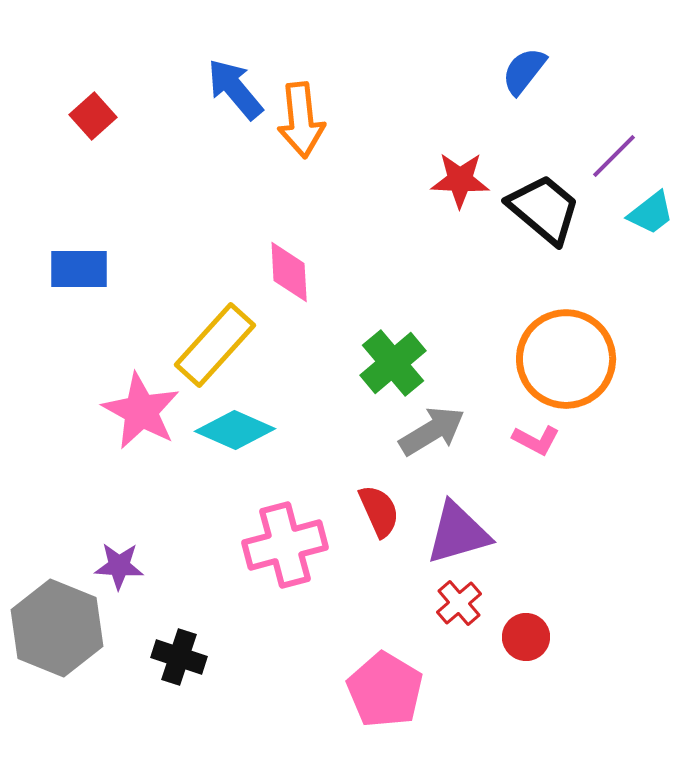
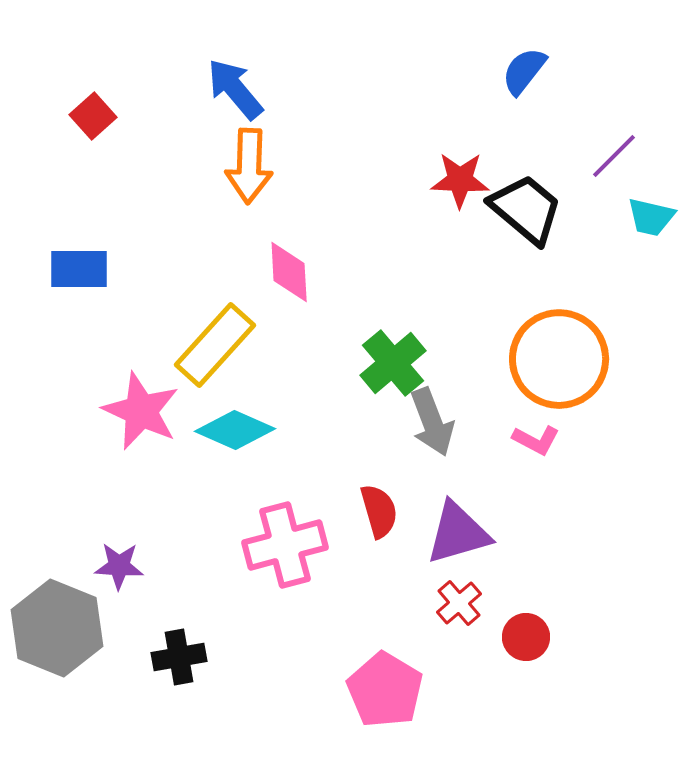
orange arrow: moved 52 px left, 46 px down; rotated 8 degrees clockwise
black trapezoid: moved 18 px left
cyan trapezoid: moved 4 px down; rotated 51 degrees clockwise
orange circle: moved 7 px left
pink star: rotated 4 degrees counterclockwise
gray arrow: moved 9 px up; rotated 100 degrees clockwise
red semicircle: rotated 8 degrees clockwise
black cross: rotated 28 degrees counterclockwise
